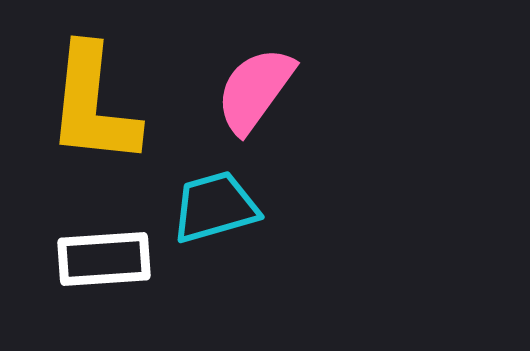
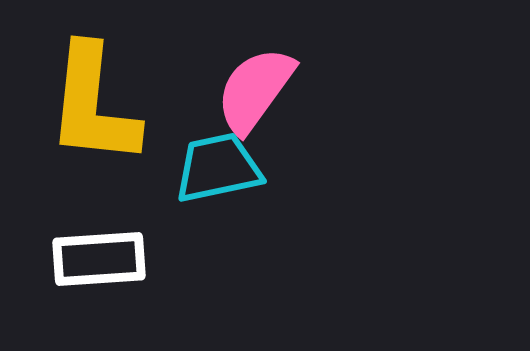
cyan trapezoid: moved 3 px right, 39 px up; rotated 4 degrees clockwise
white rectangle: moved 5 px left
